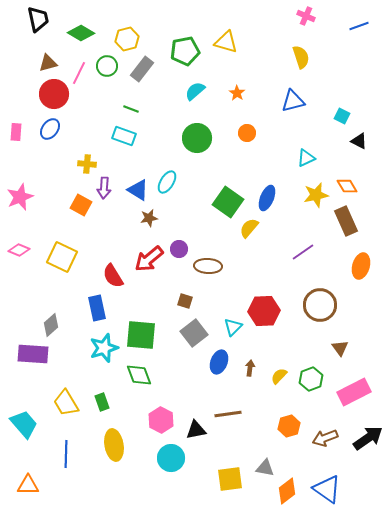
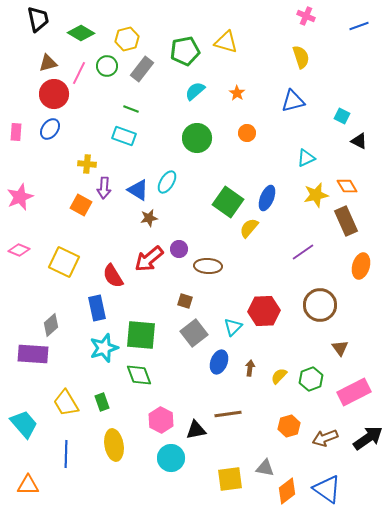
yellow square at (62, 257): moved 2 px right, 5 px down
